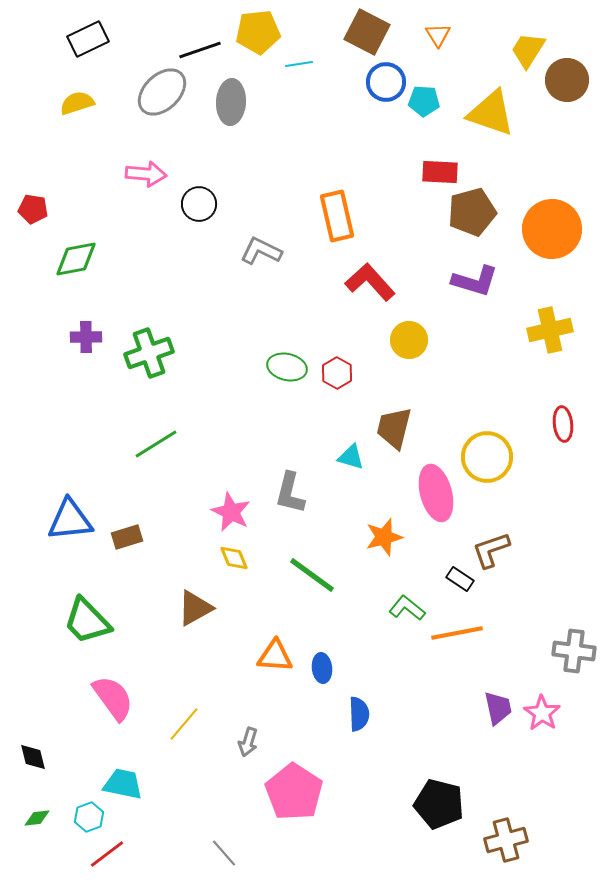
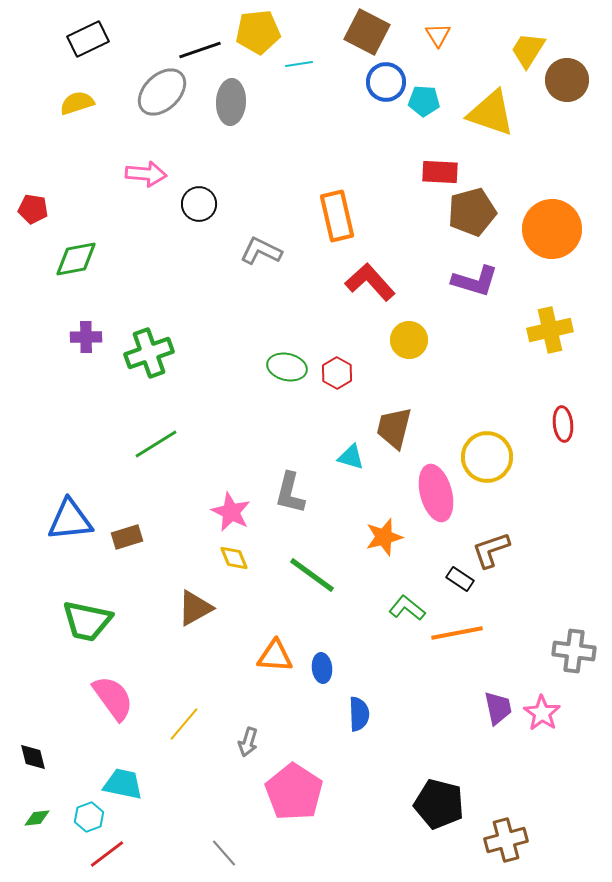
green trapezoid at (87, 621): rotated 34 degrees counterclockwise
